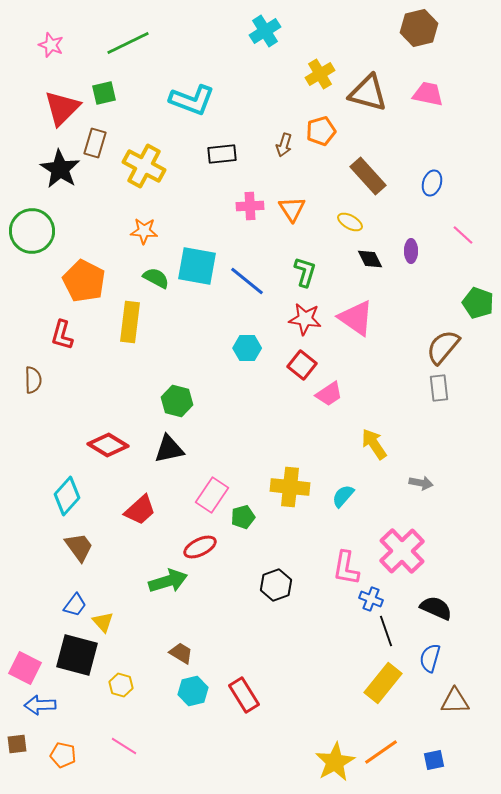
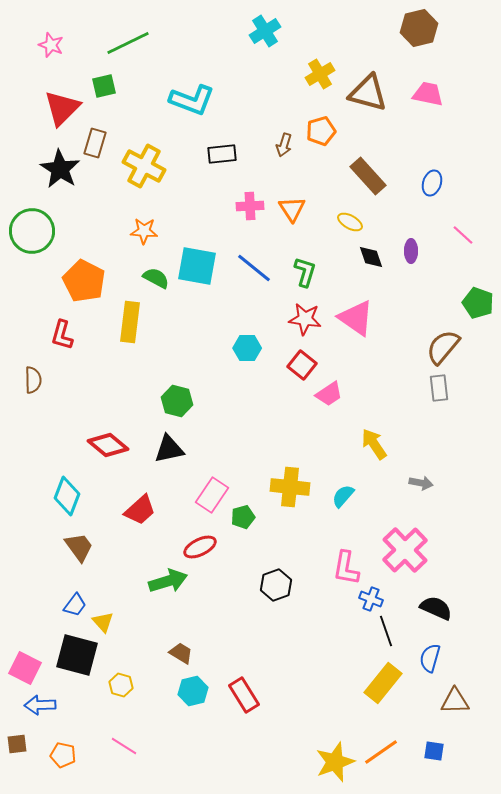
green square at (104, 93): moved 7 px up
black diamond at (370, 259): moved 1 px right, 2 px up; rotated 8 degrees clockwise
blue line at (247, 281): moved 7 px right, 13 px up
red diamond at (108, 445): rotated 9 degrees clockwise
cyan diamond at (67, 496): rotated 21 degrees counterclockwise
pink cross at (402, 551): moved 3 px right, 1 px up
blue square at (434, 760): moved 9 px up; rotated 20 degrees clockwise
yellow star at (335, 762): rotated 9 degrees clockwise
